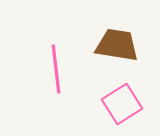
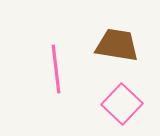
pink square: rotated 15 degrees counterclockwise
